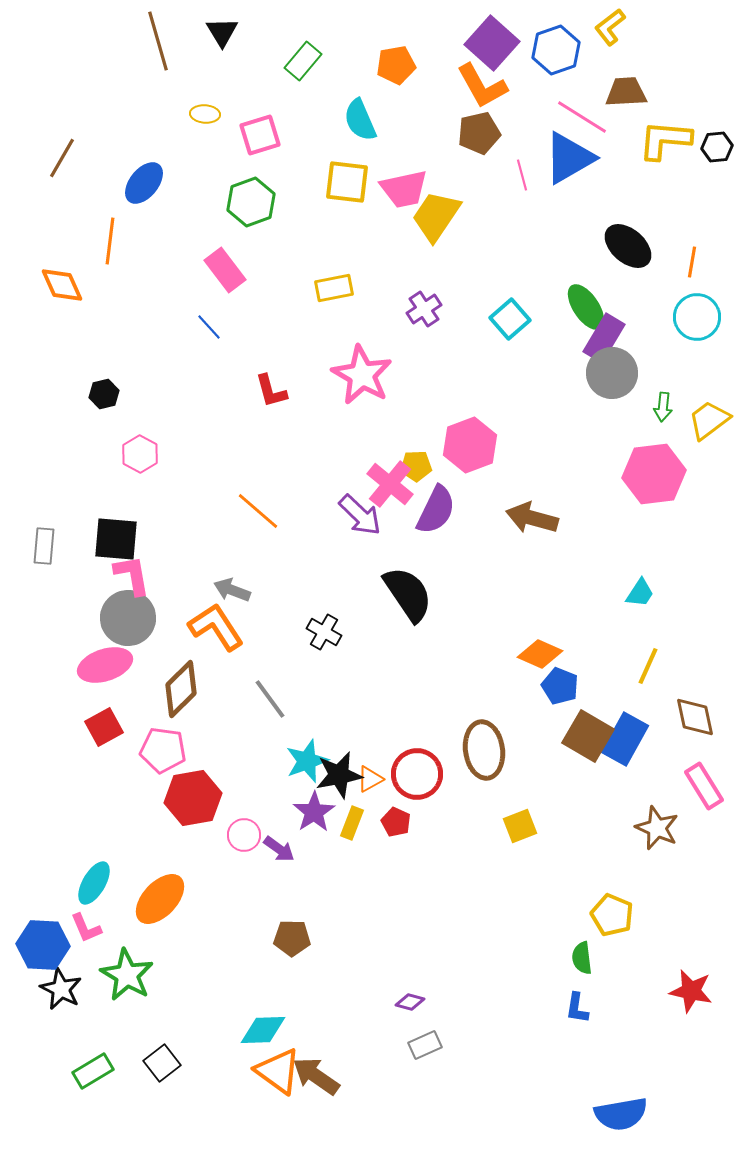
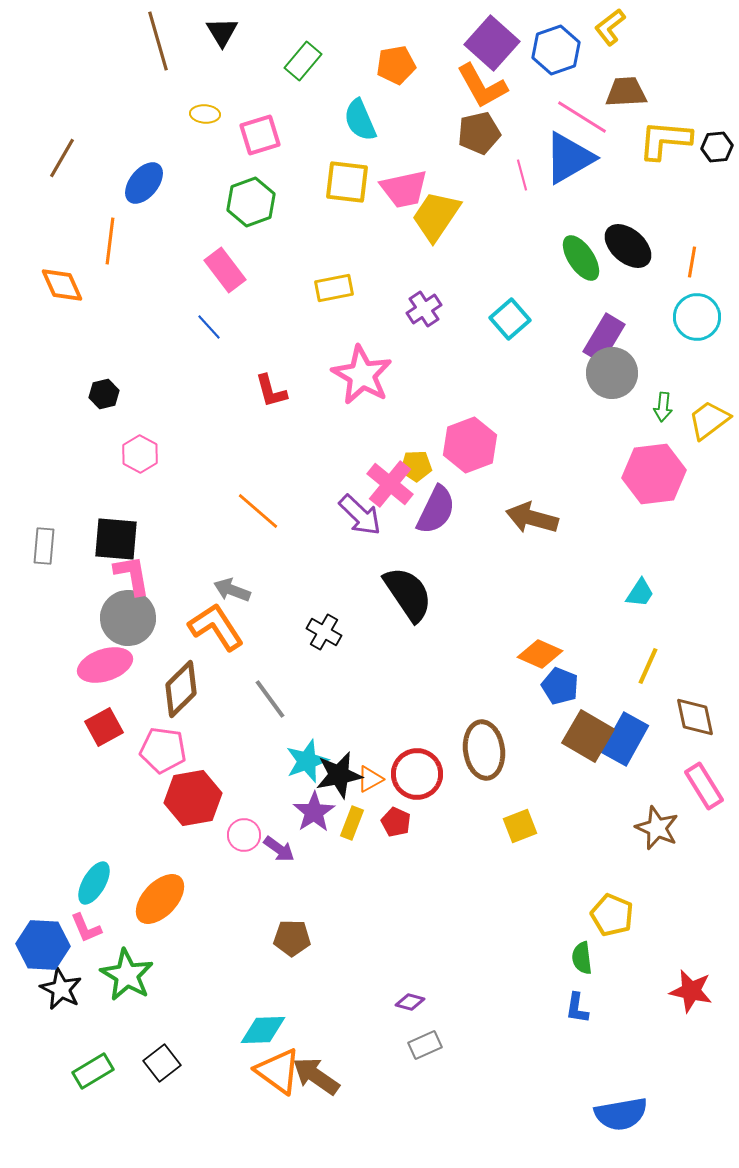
green ellipse at (586, 307): moved 5 px left, 49 px up
